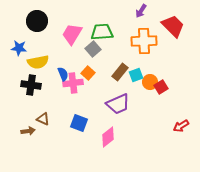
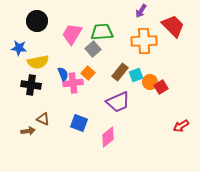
purple trapezoid: moved 2 px up
